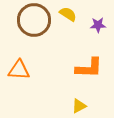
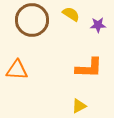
yellow semicircle: moved 3 px right
brown circle: moved 2 px left
orange triangle: moved 2 px left
